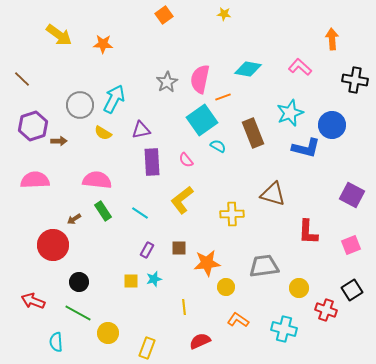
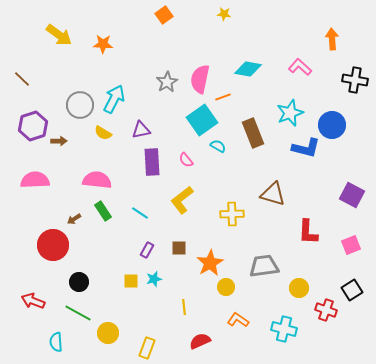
orange star at (207, 263): moved 3 px right; rotated 24 degrees counterclockwise
